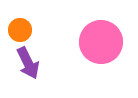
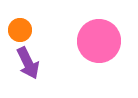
pink circle: moved 2 px left, 1 px up
